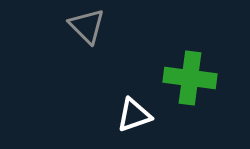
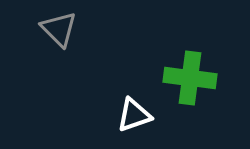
gray triangle: moved 28 px left, 3 px down
